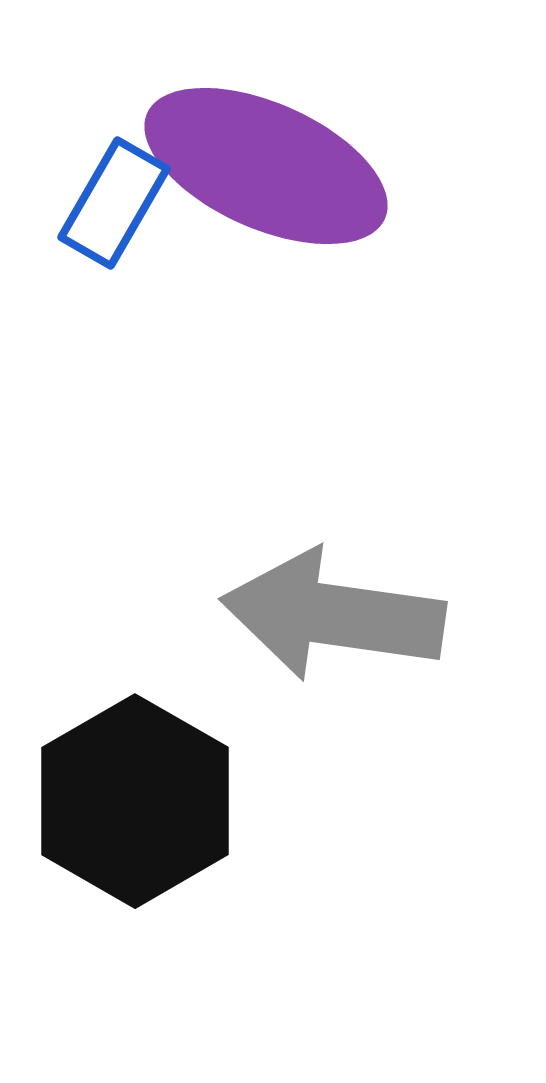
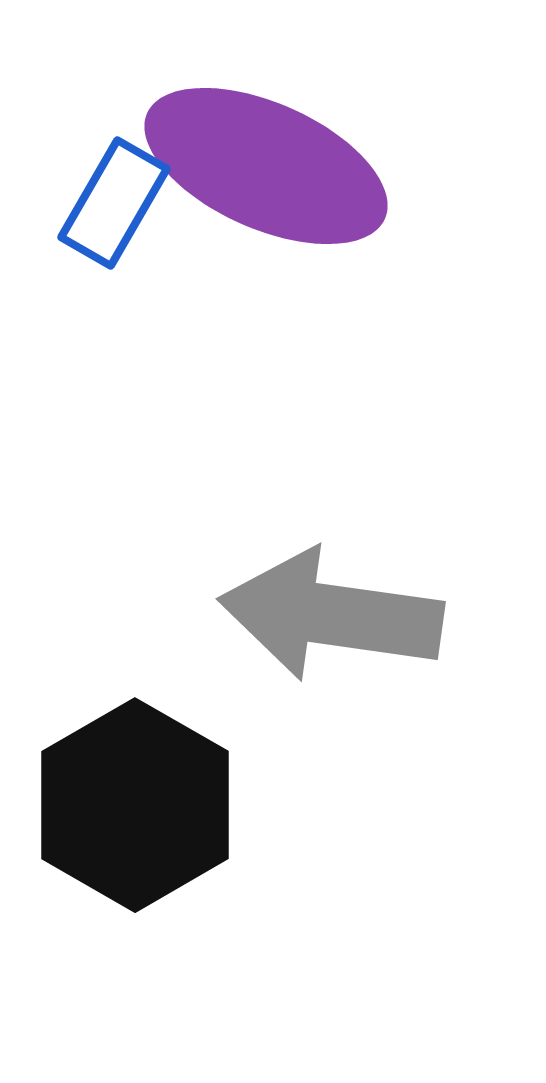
gray arrow: moved 2 px left
black hexagon: moved 4 px down
